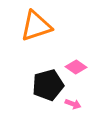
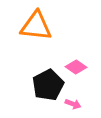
orange triangle: rotated 24 degrees clockwise
black pentagon: rotated 12 degrees counterclockwise
